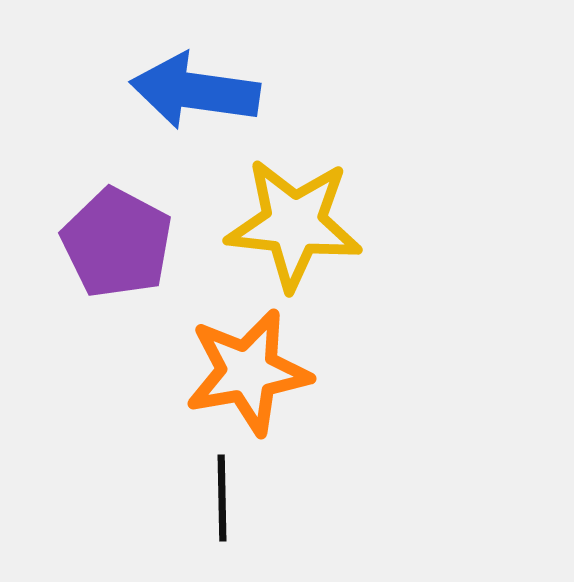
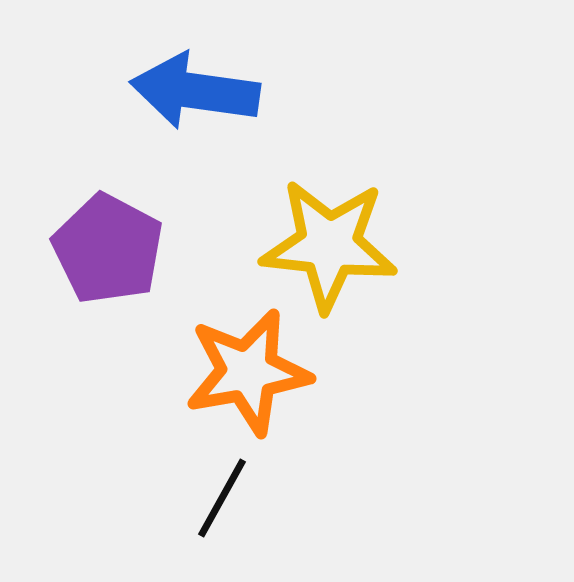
yellow star: moved 35 px right, 21 px down
purple pentagon: moved 9 px left, 6 px down
black line: rotated 30 degrees clockwise
